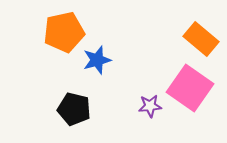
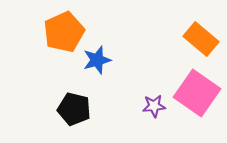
orange pentagon: rotated 12 degrees counterclockwise
pink square: moved 7 px right, 5 px down
purple star: moved 4 px right
